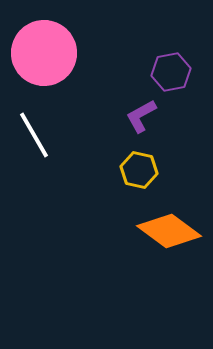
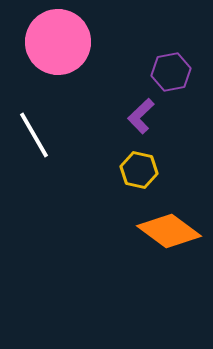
pink circle: moved 14 px right, 11 px up
purple L-shape: rotated 15 degrees counterclockwise
